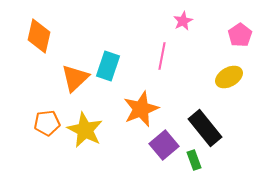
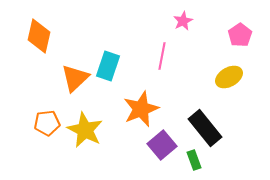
purple square: moved 2 px left
